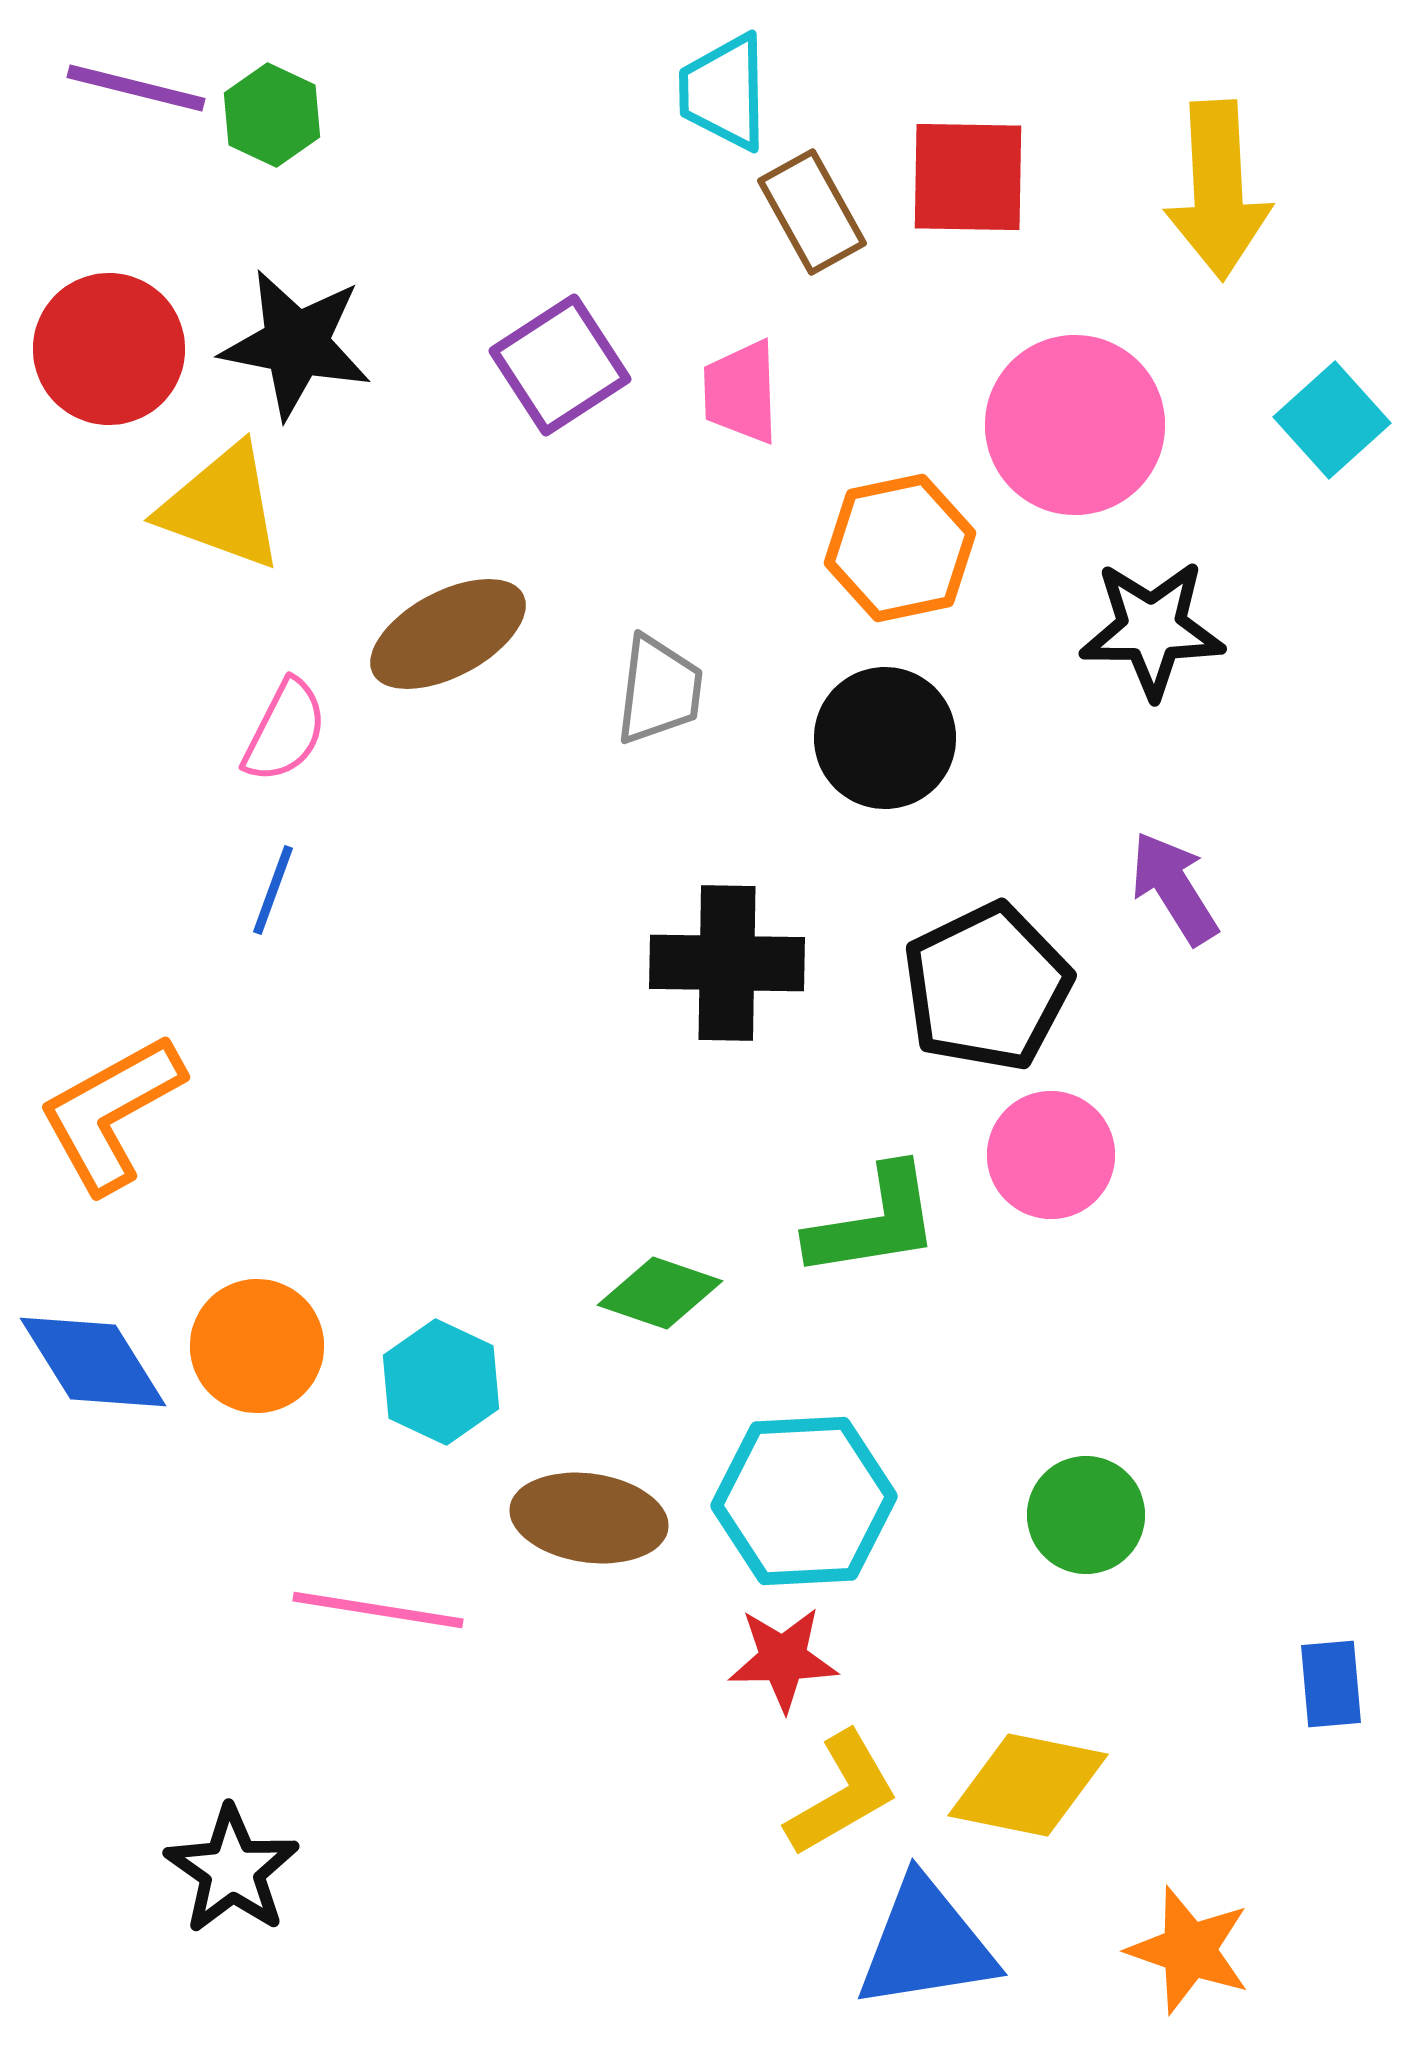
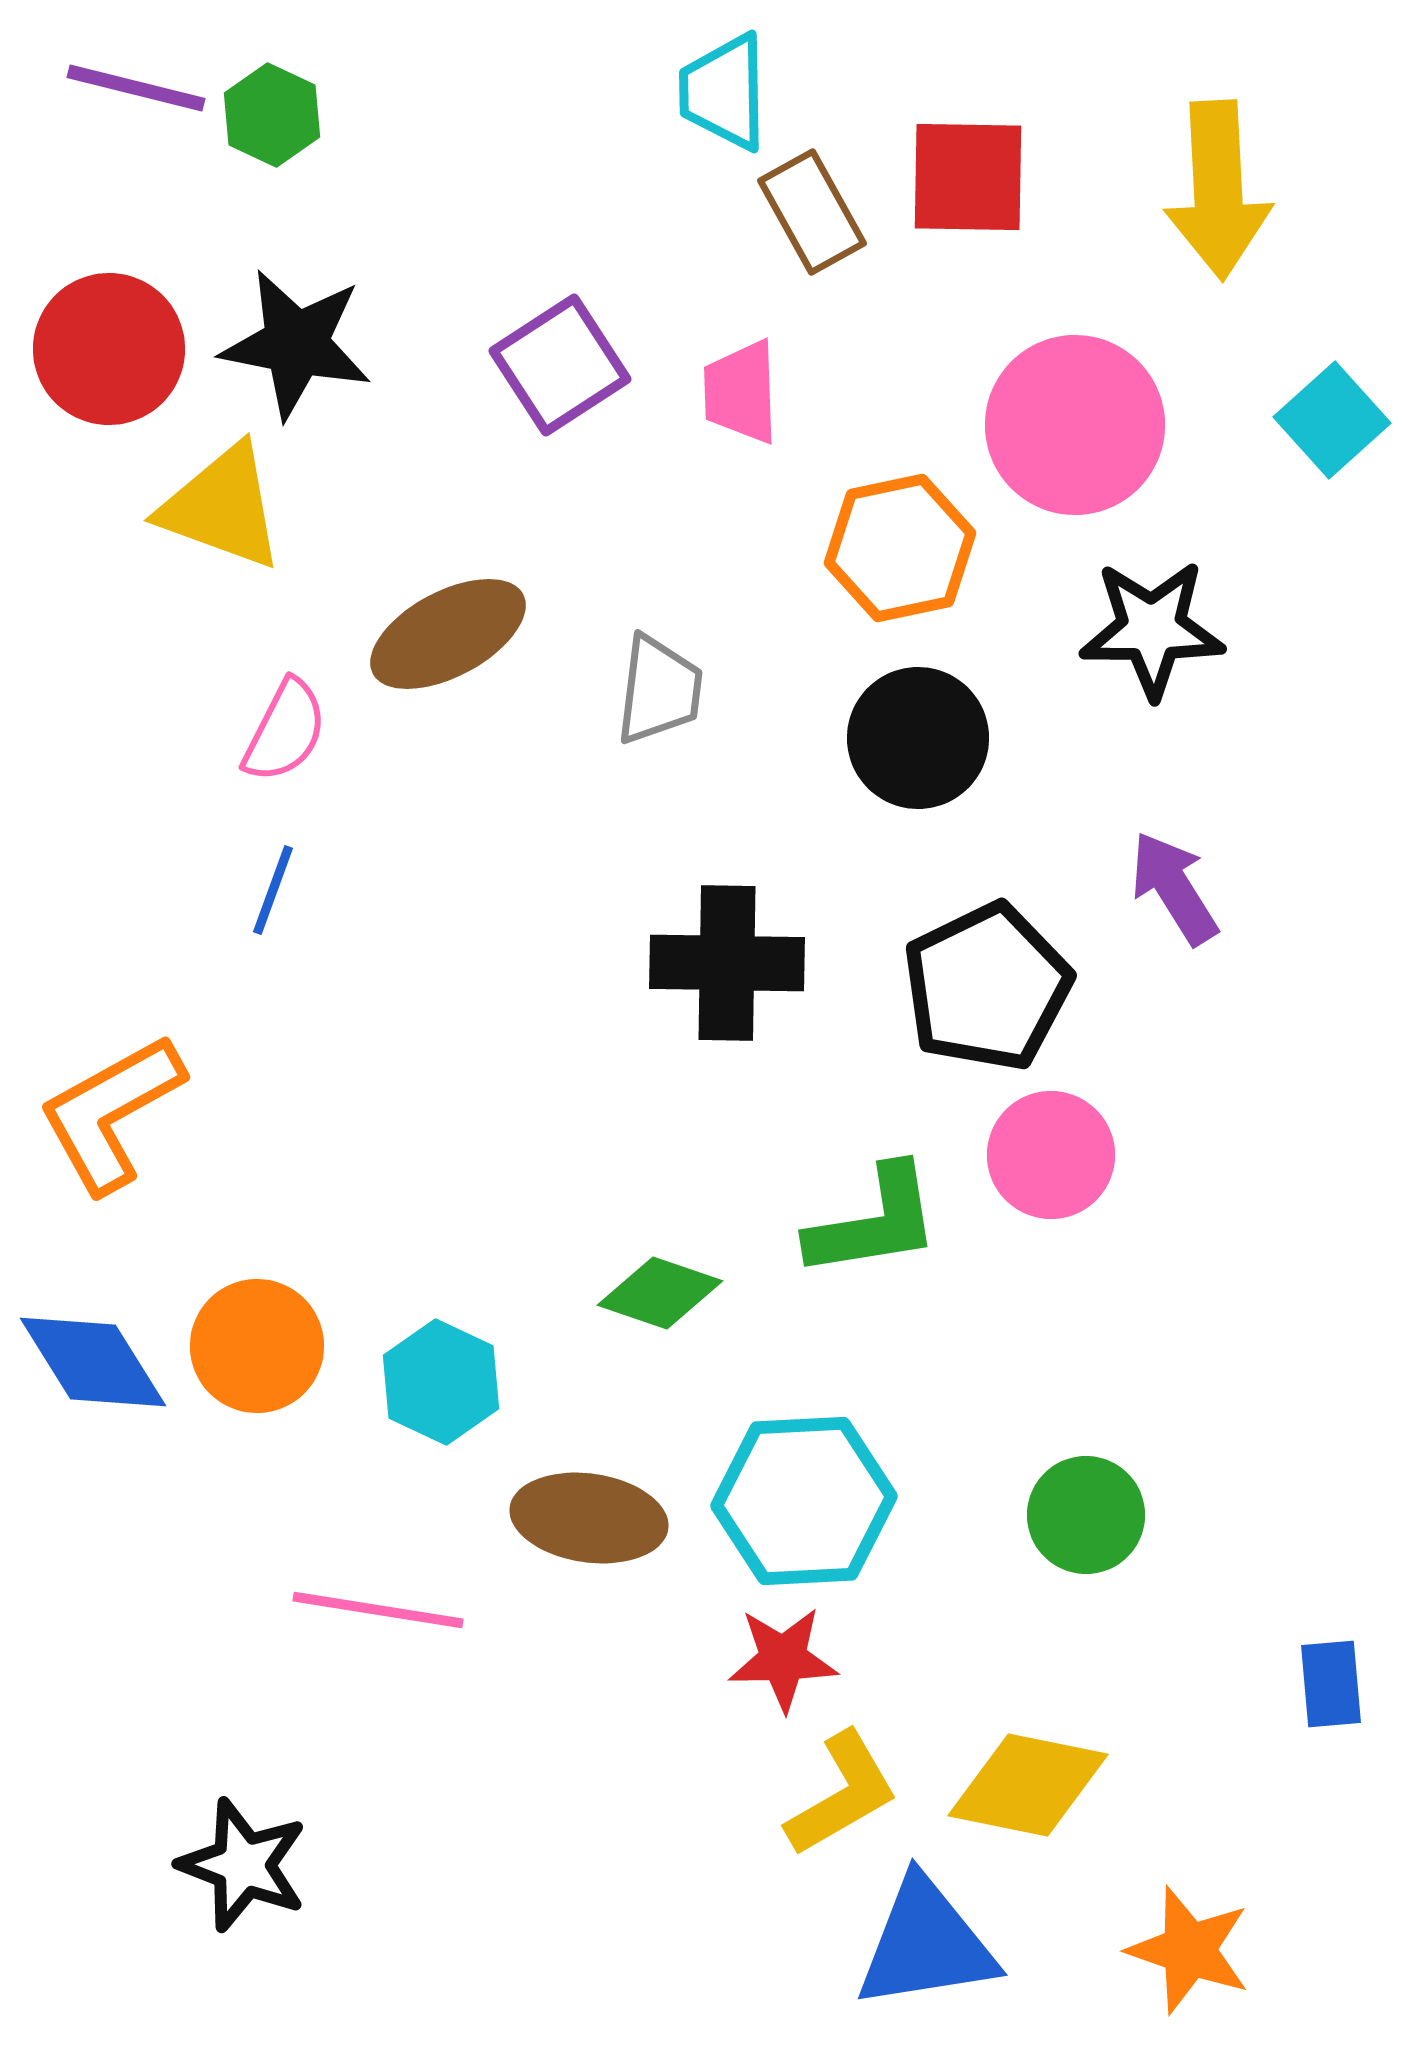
black circle at (885, 738): moved 33 px right
black star at (232, 1870): moved 11 px right, 5 px up; rotated 14 degrees counterclockwise
